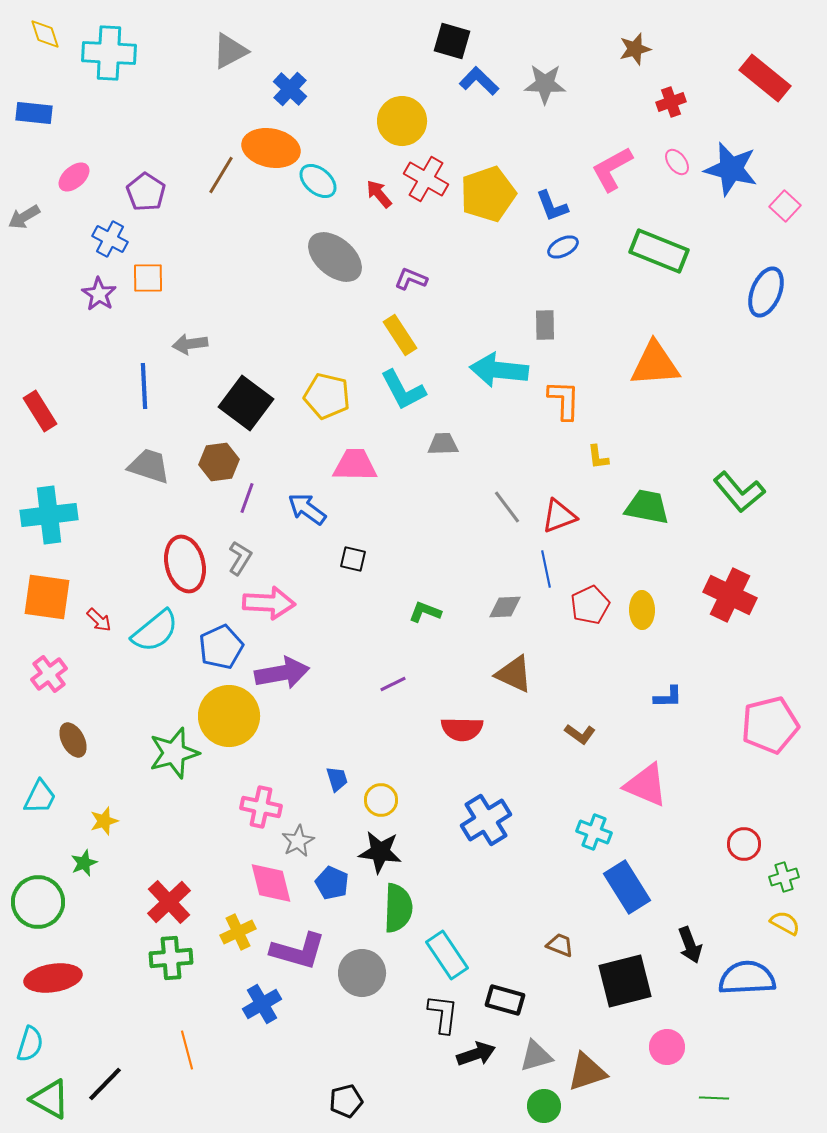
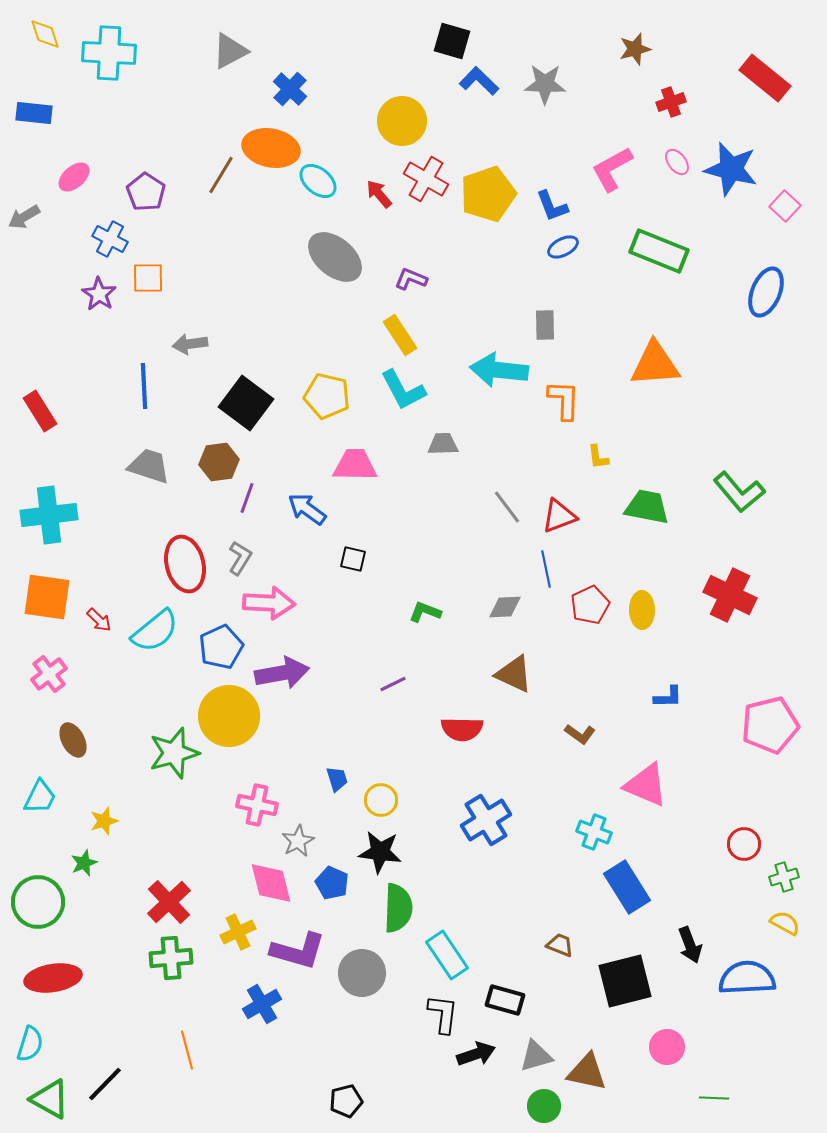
pink cross at (261, 807): moved 4 px left, 2 px up
brown triangle at (587, 1072): rotated 30 degrees clockwise
